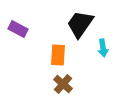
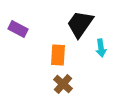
cyan arrow: moved 2 px left
